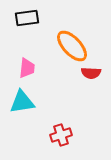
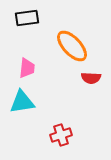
red semicircle: moved 5 px down
